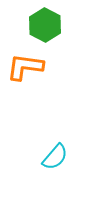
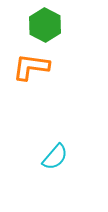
orange L-shape: moved 6 px right
